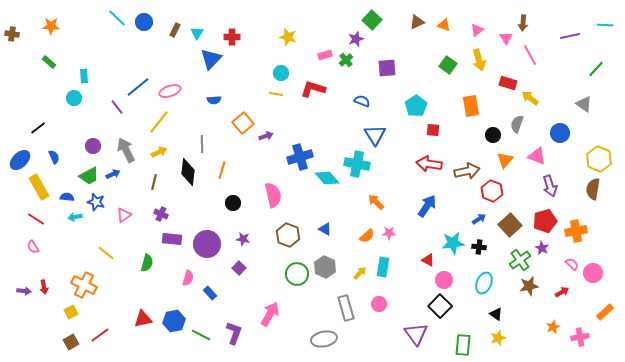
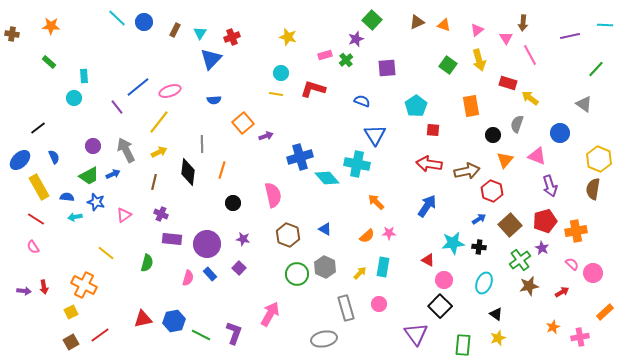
cyan triangle at (197, 33): moved 3 px right
red cross at (232, 37): rotated 21 degrees counterclockwise
blue rectangle at (210, 293): moved 19 px up
